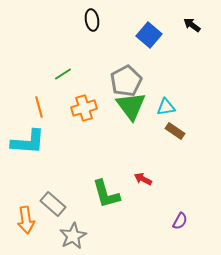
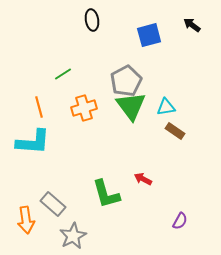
blue square: rotated 35 degrees clockwise
cyan L-shape: moved 5 px right
